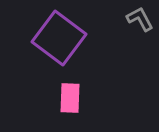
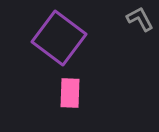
pink rectangle: moved 5 px up
